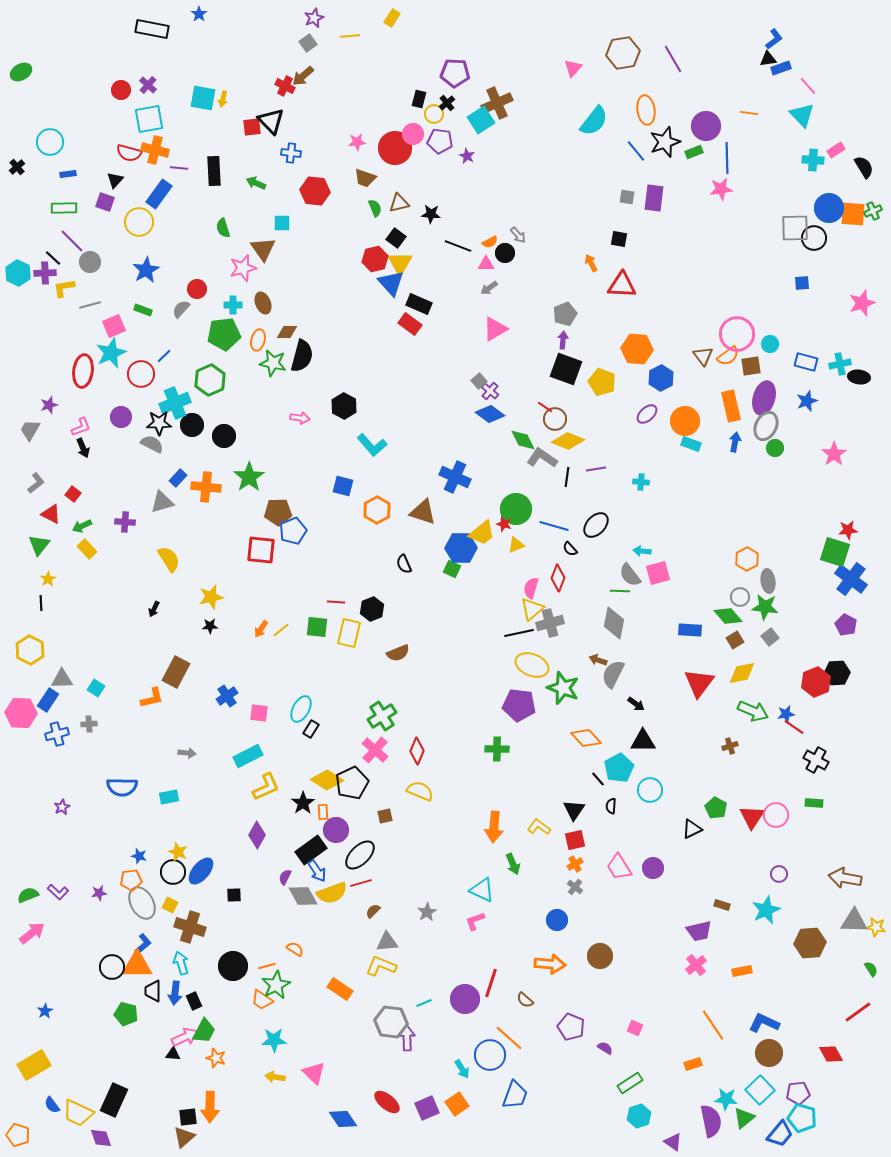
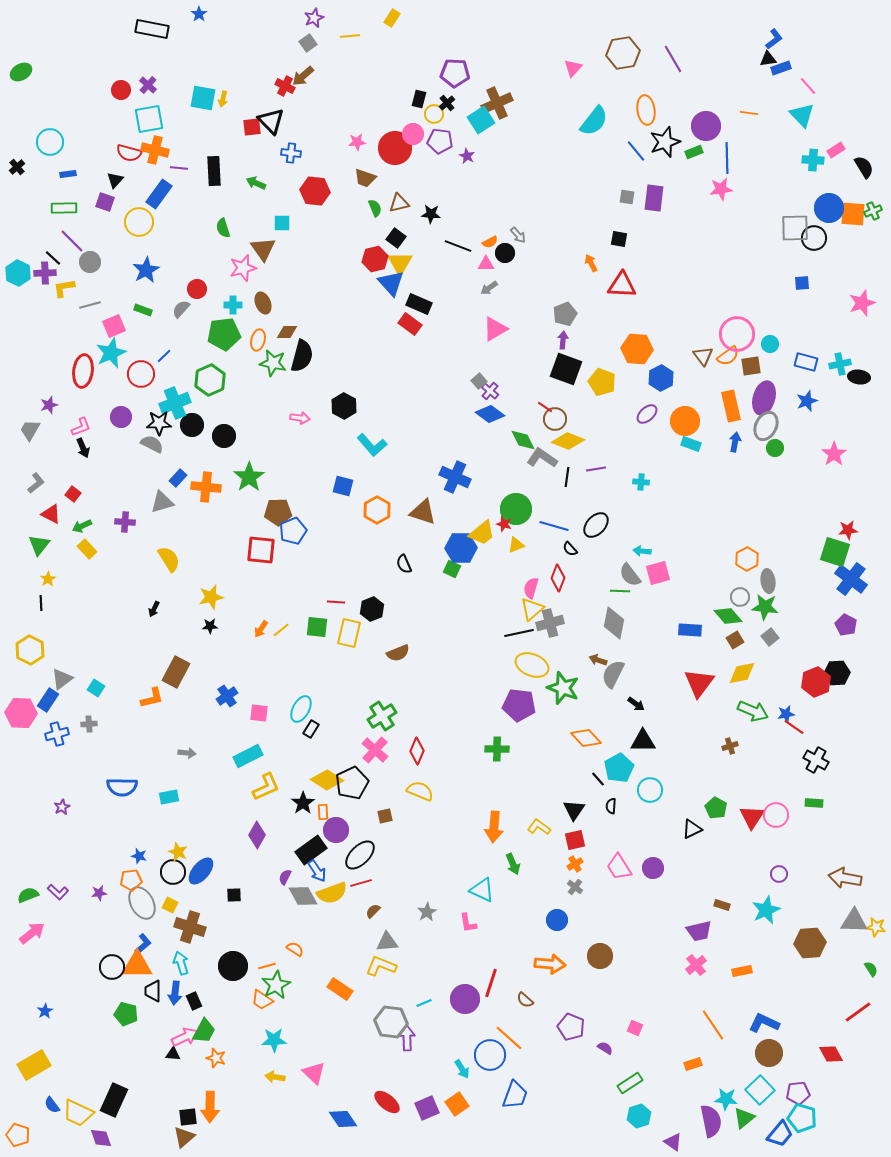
gray triangle at (62, 679): rotated 35 degrees counterclockwise
pink L-shape at (475, 921): moved 7 px left, 2 px down; rotated 80 degrees counterclockwise
